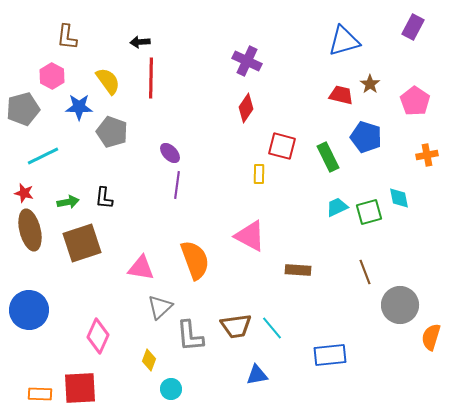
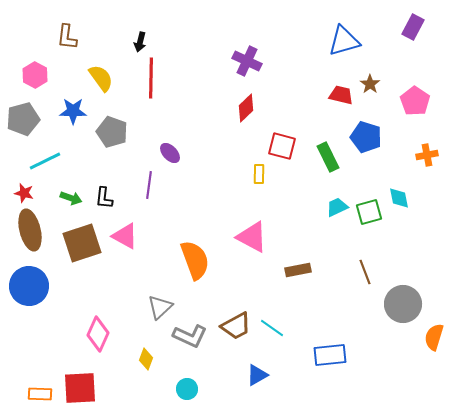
black arrow at (140, 42): rotated 72 degrees counterclockwise
pink hexagon at (52, 76): moved 17 px left, 1 px up
yellow semicircle at (108, 81): moved 7 px left, 3 px up
blue star at (79, 107): moved 6 px left, 4 px down
red diamond at (246, 108): rotated 12 degrees clockwise
gray pentagon at (23, 109): moved 10 px down
cyan line at (43, 156): moved 2 px right, 5 px down
purple line at (177, 185): moved 28 px left
green arrow at (68, 202): moved 3 px right, 4 px up; rotated 30 degrees clockwise
pink triangle at (250, 236): moved 2 px right, 1 px down
pink triangle at (141, 268): moved 16 px left, 32 px up; rotated 20 degrees clockwise
brown rectangle at (298, 270): rotated 15 degrees counterclockwise
gray circle at (400, 305): moved 3 px right, 1 px up
blue circle at (29, 310): moved 24 px up
brown trapezoid at (236, 326): rotated 20 degrees counterclockwise
cyan line at (272, 328): rotated 15 degrees counterclockwise
pink diamond at (98, 336): moved 2 px up
gray L-shape at (190, 336): rotated 60 degrees counterclockwise
orange semicircle at (431, 337): moved 3 px right
yellow diamond at (149, 360): moved 3 px left, 1 px up
blue triangle at (257, 375): rotated 20 degrees counterclockwise
cyan circle at (171, 389): moved 16 px right
